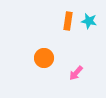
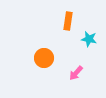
cyan star: moved 18 px down
